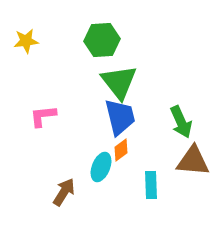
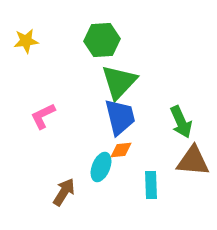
green triangle: rotated 21 degrees clockwise
pink L-shape: rotated 20 degrees counterclockwise
orange diamond: rotated 30 degrees clockwise
